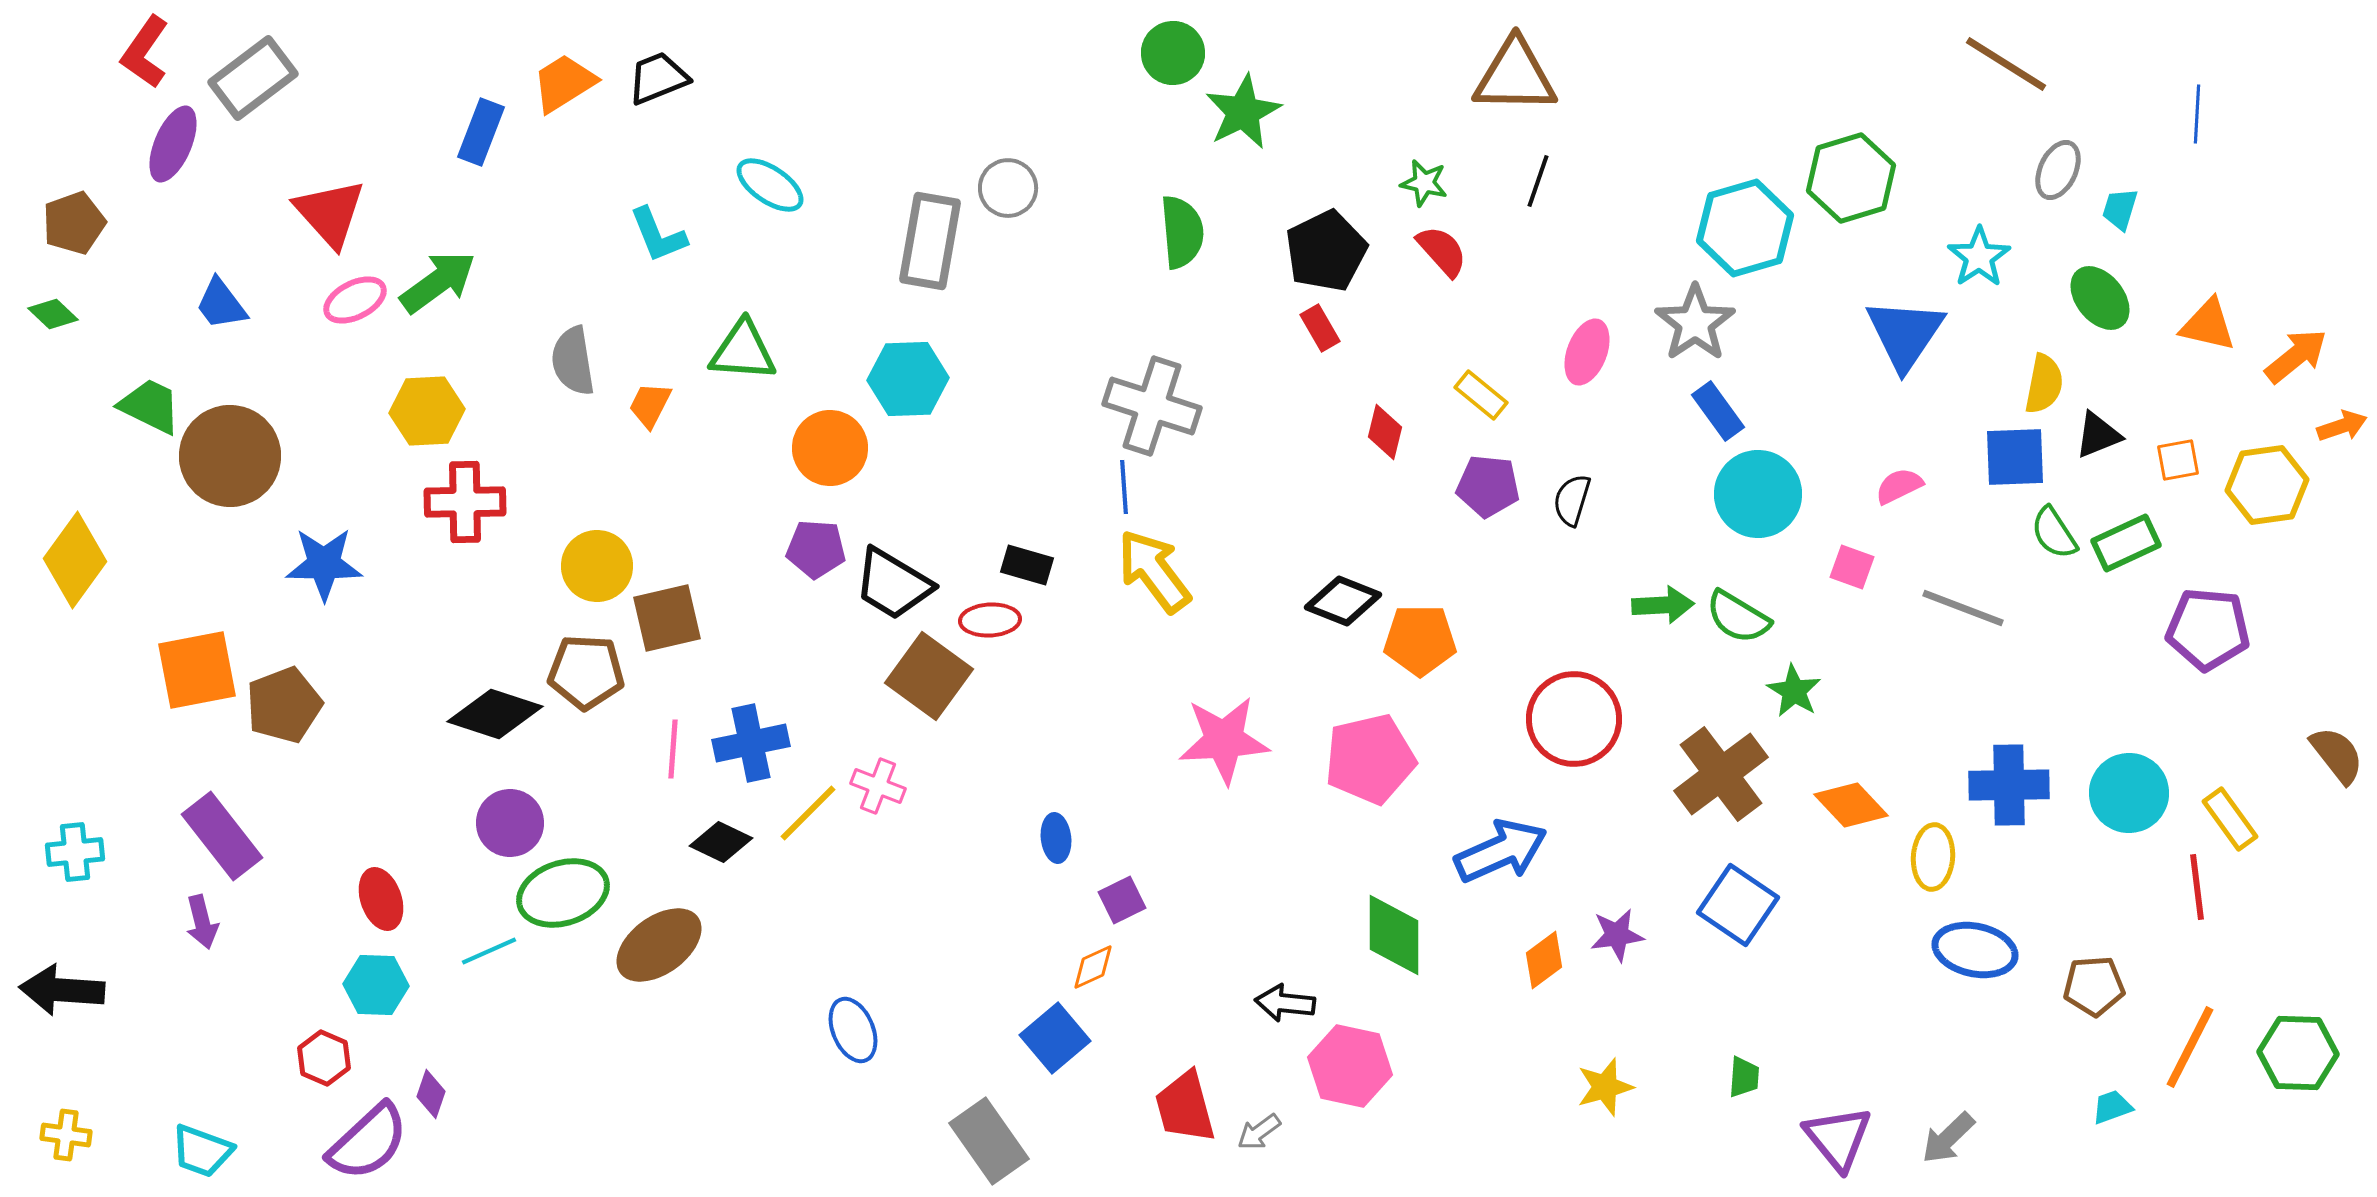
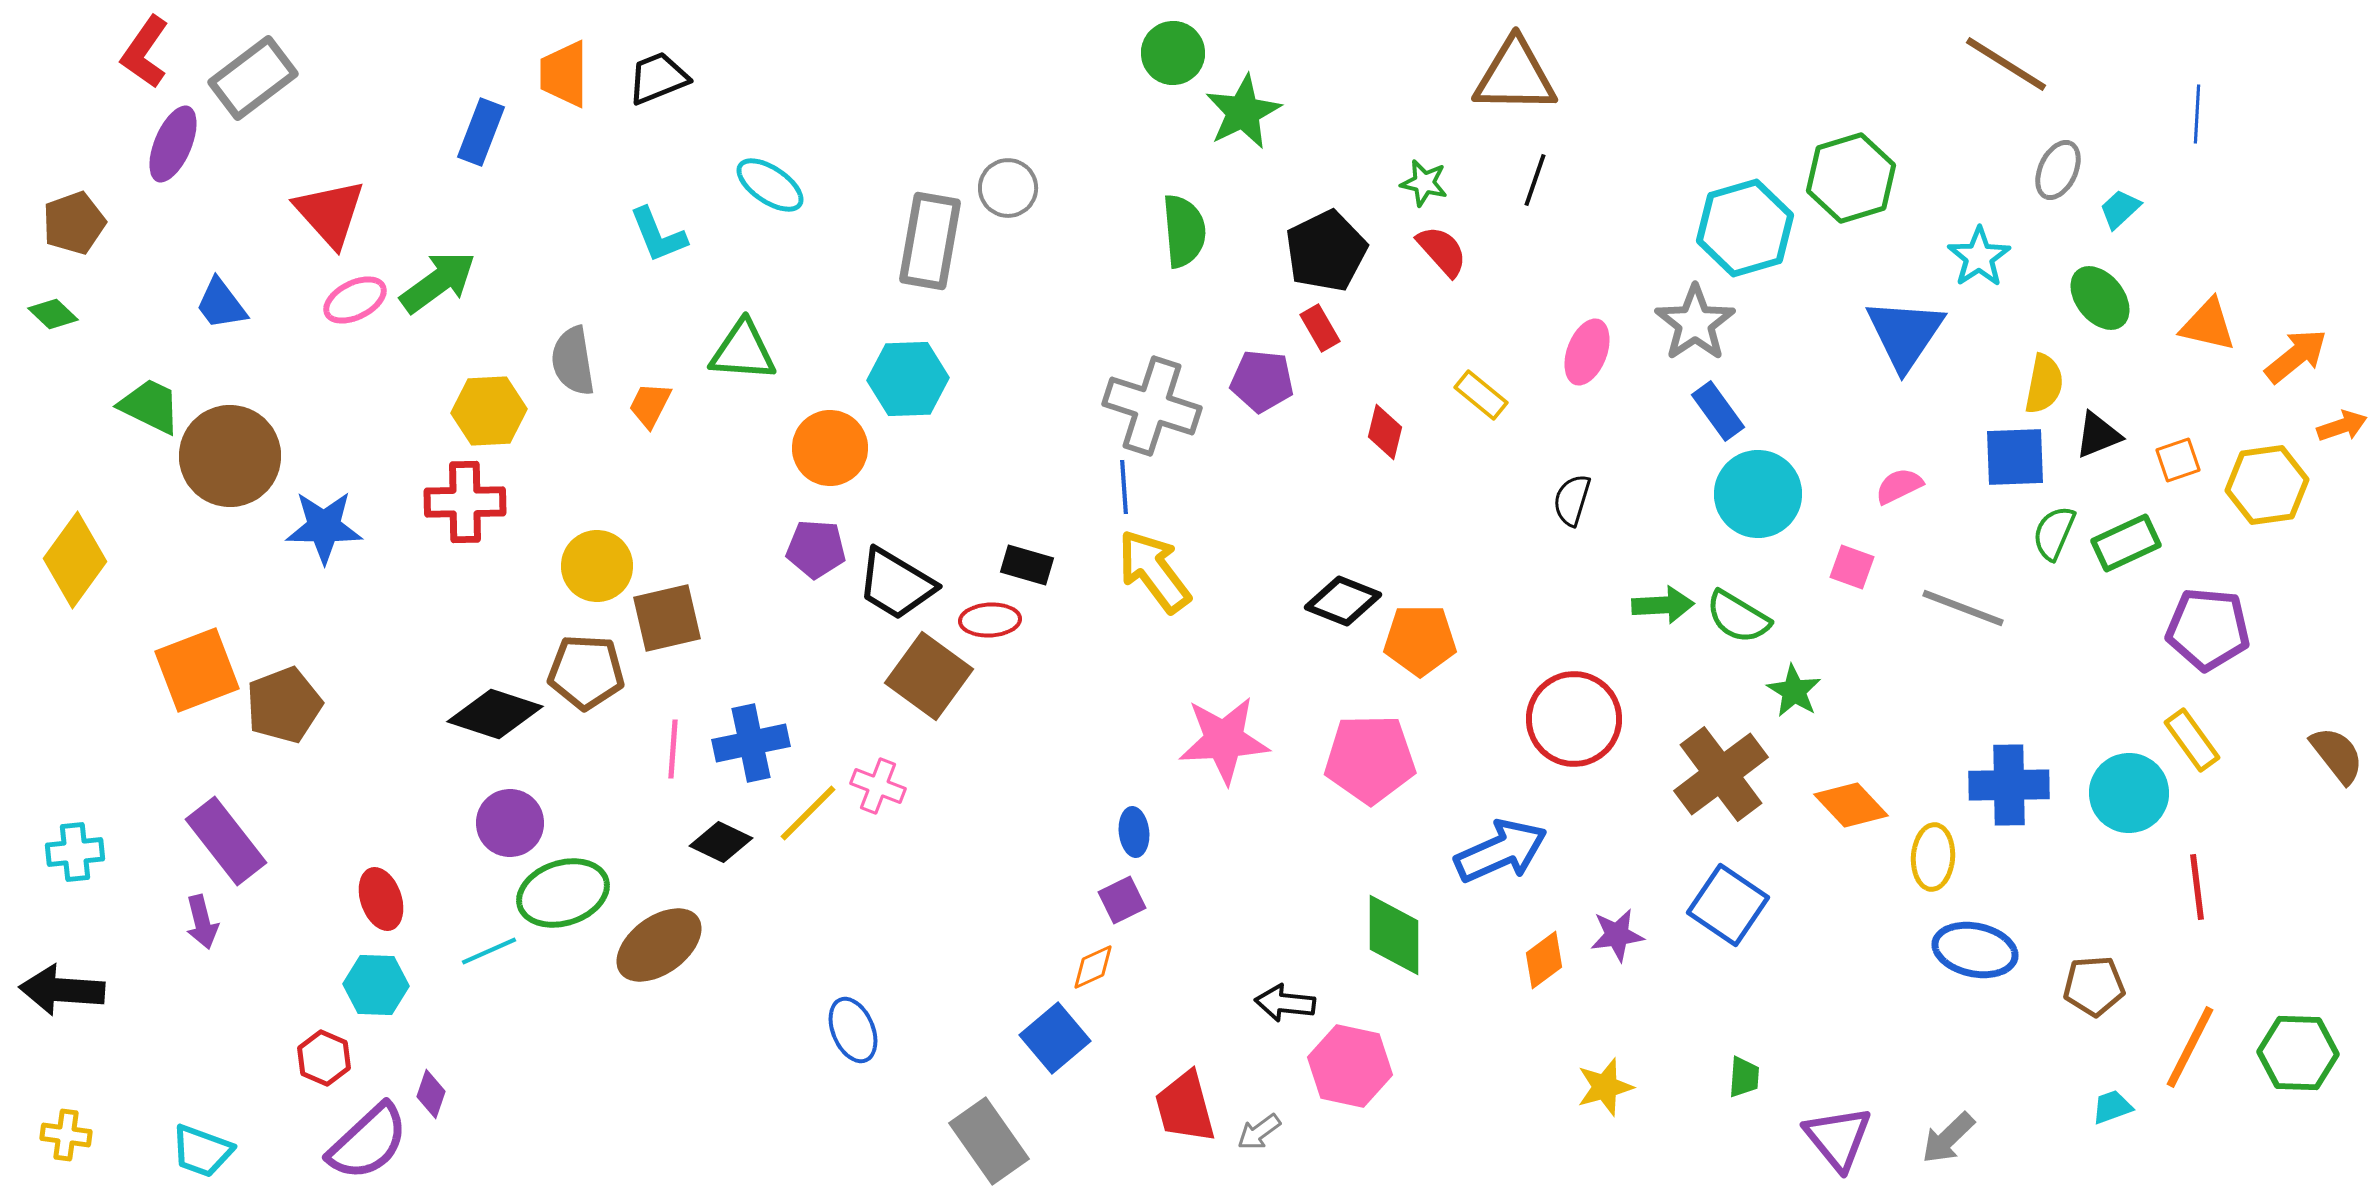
orange trapezoid at (564, 83): moved 9 px up; rotated 58 degrees counterclockwise
black line at (1538, 181): moved 3 px left, 1 px up
cyan trapezoid at (2120, 209): rotated 30 degrees clockwise
green semicircle at (1182, 232): moved 2 px right, 1 px up
yellow hexagon at (427, 411): moved 62 px right
orange square at (2178, 460): rotated 9 degrees counterclockwise
purple pentagon at (1488, 486): moved 226 px left, 105 px up
green semicircle at (2054, 533): rotated 56 degrees clockwise
blue star at (324, 564): moved 37 px up
black trapezoid at (893, 584): moved 3 px right
orange square at (197, 670): rotated 10 degrees counterclockwise
pink pentagon at (1370, 759): rotated 12 degrees clockwise
yellow rectangle at (2230, 819): moved 38 px left, 79 px up
purple rectangle at (222, 836): moved 4 px right, 5 px down
blue ellipse at (1056, 838): moved 78 px right, 6 px up
blue square at (1738, 905): moved 10 px left
